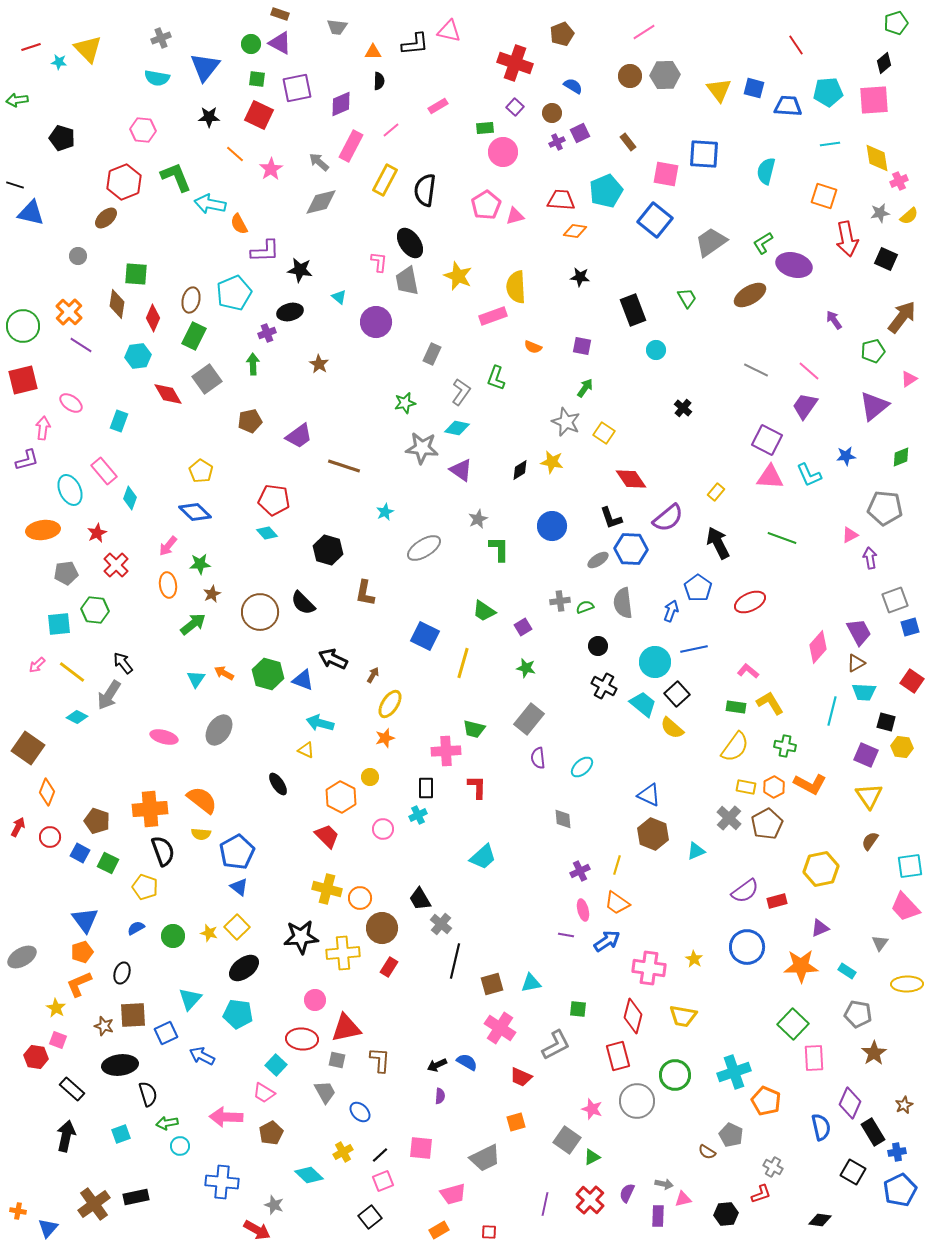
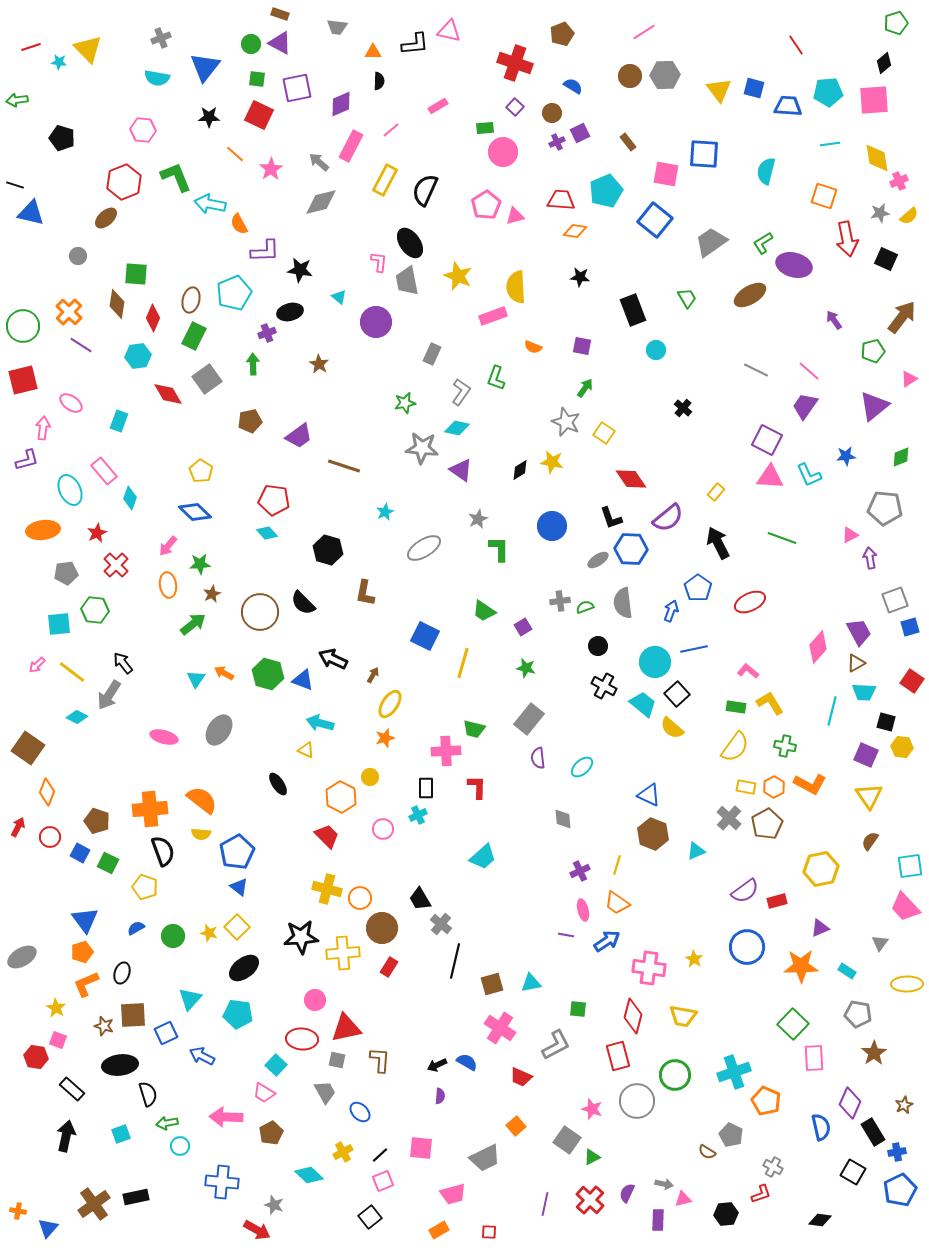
black semicircle at (425, 190): rotated 16 degrees clockwise
orange L-shape at (79, 984): moved 7 px right
orange square at (516, 1122): moved 4 px down; rotated 24 degrees counterclockwise
purple rectangle at (658, 1216): moved 4 px down
